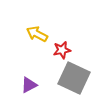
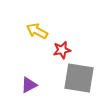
yellow arrow: moved 3 px up
gray square: moved 5 px right; rotated 16 degrees counterclockwise
